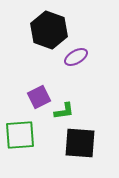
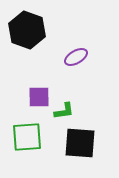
black hexagon: moved 22 px left
purple square: rotated 25 degrees clockwise
green square: moved 7 px right, 2 px down
